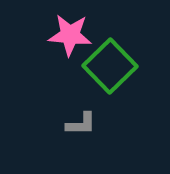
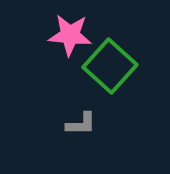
green square: rotated 4 degrees counterclockwise
